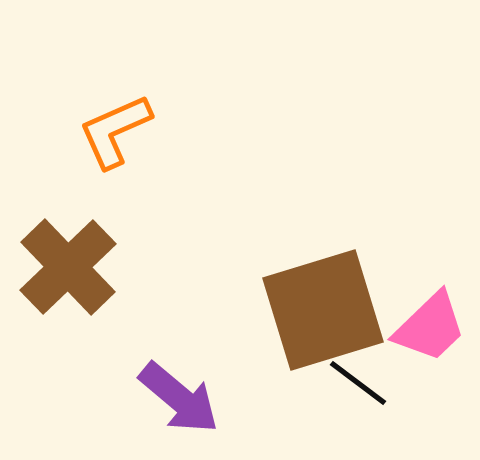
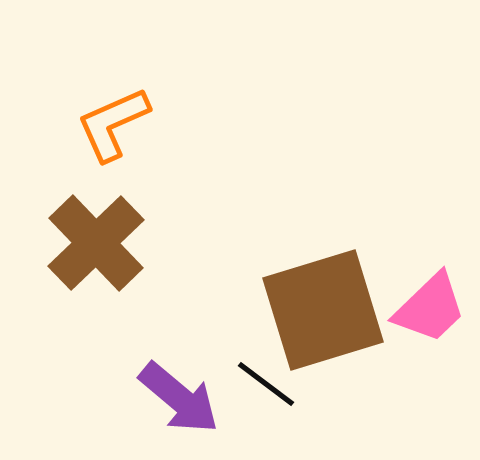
orange L-shape: moved 2 px left, 7 px up
brown cross: moved 28 px right, 24 px up
pink trapezoid: moved 19 px up
black line: moved 92 px left, 1 px down
